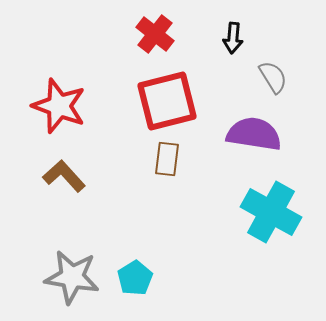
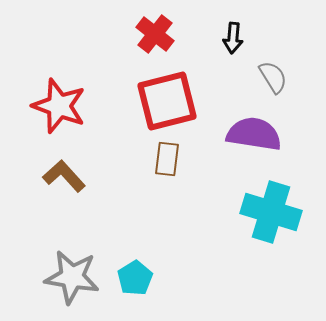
cyan cross: rotated 12 degrees counterclockwise
